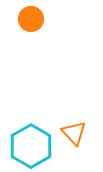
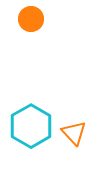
cyan hexagon: moved 20 px up
